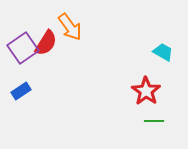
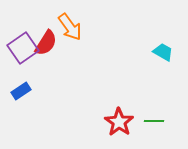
red star: moved 27 px left, 31 px down
